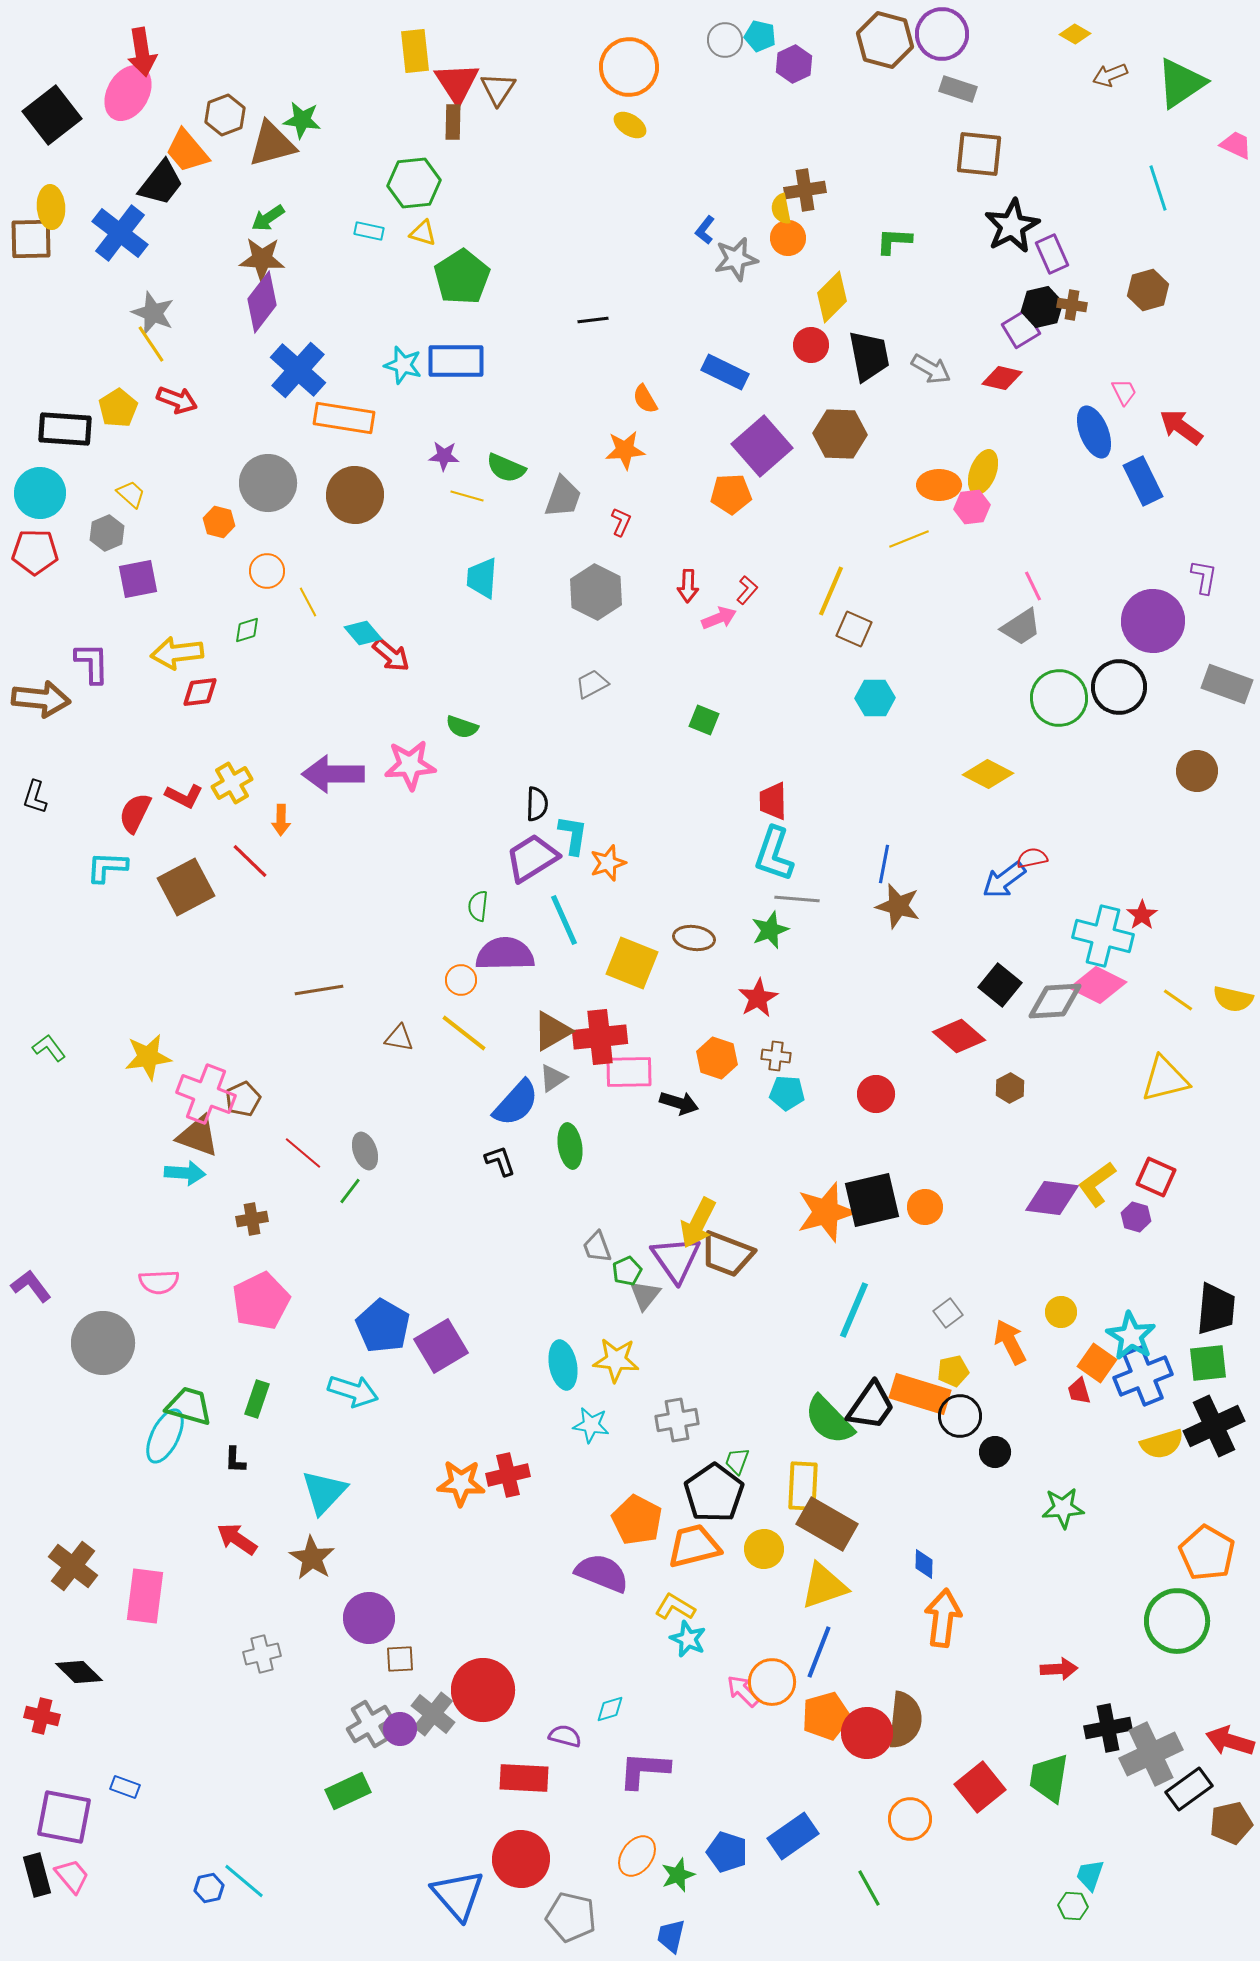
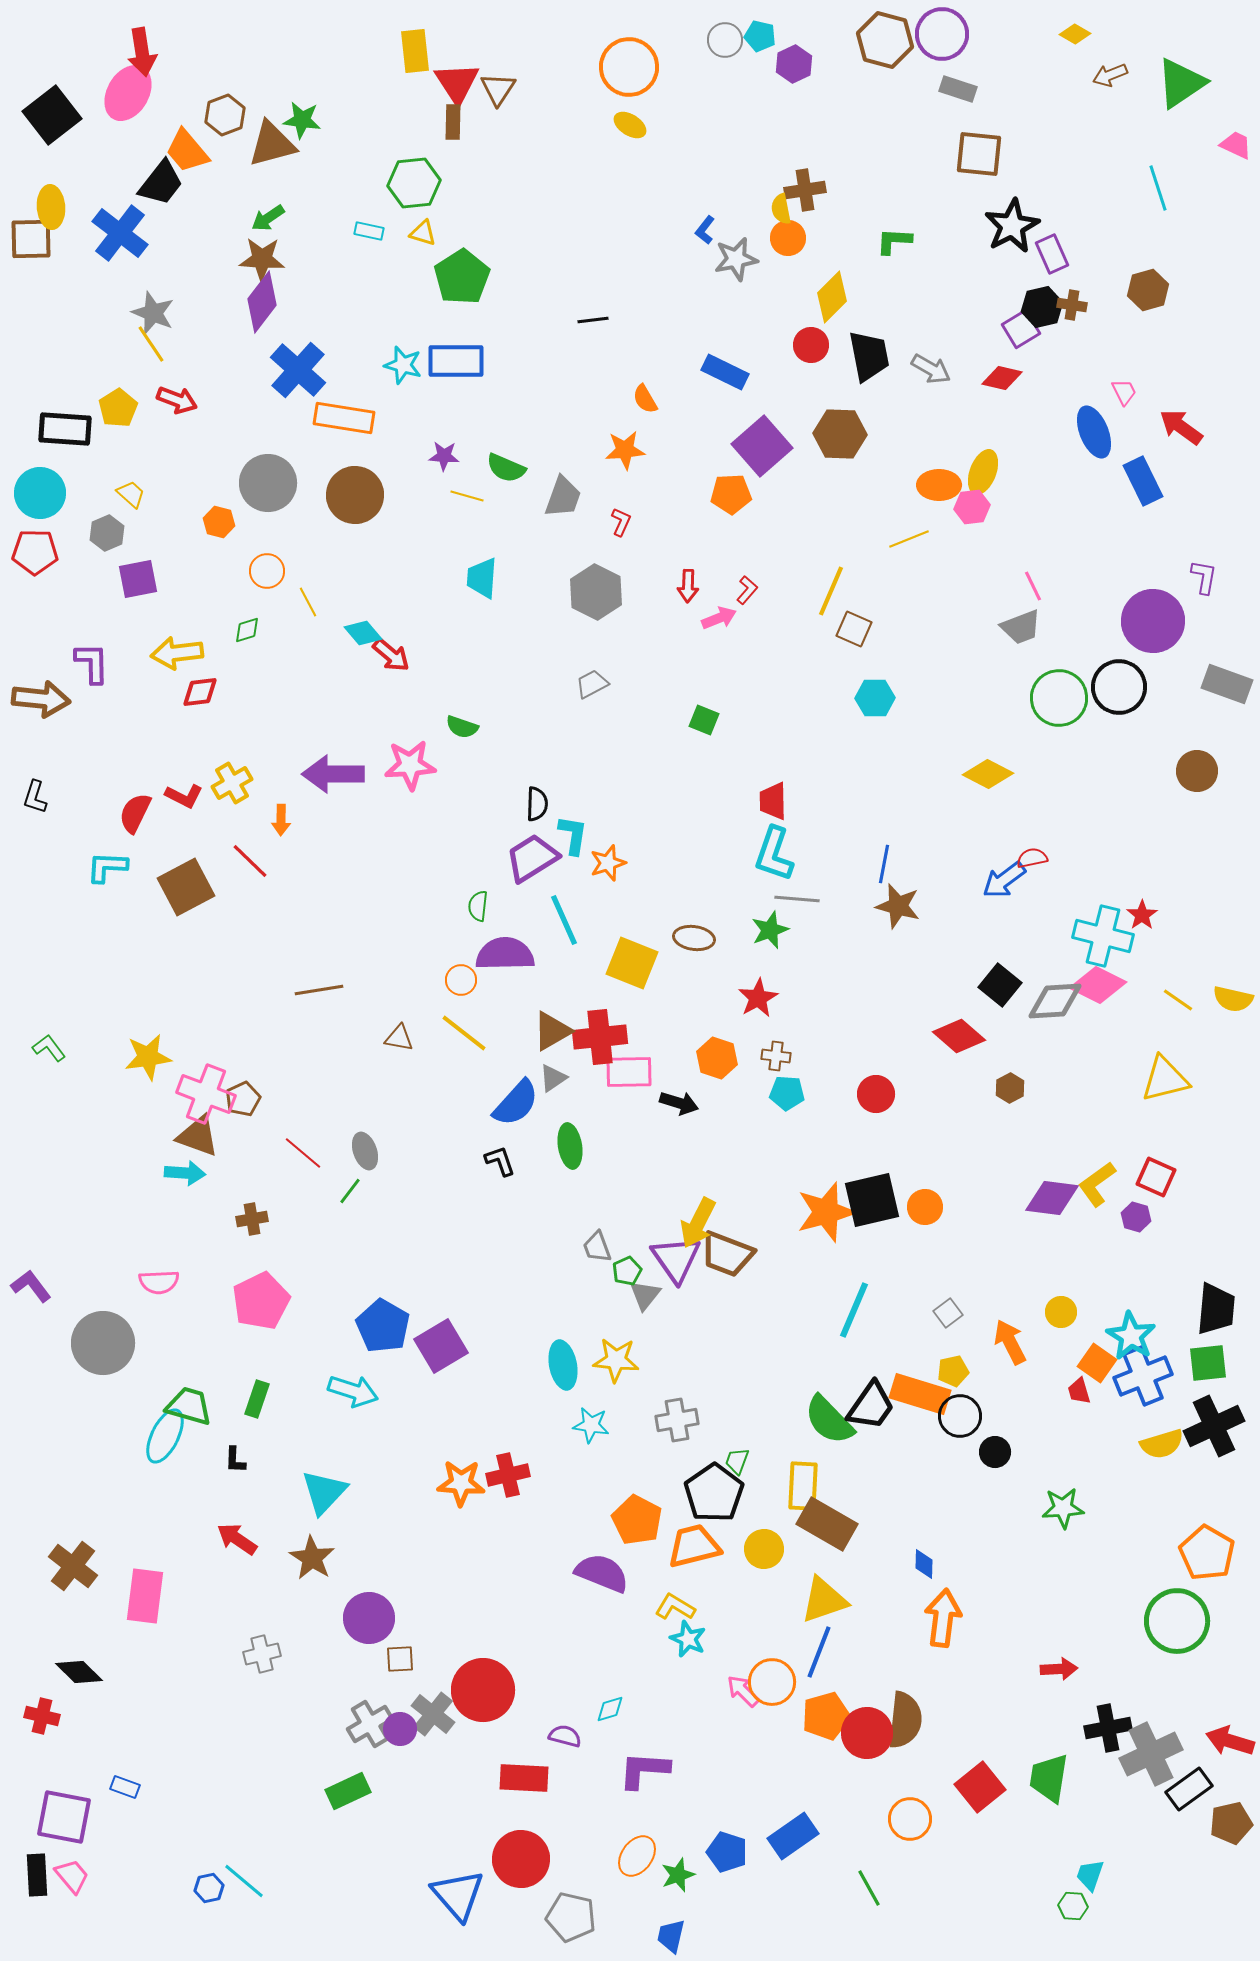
gray trapezoid at (1021, 627): rotated 12 degrees clockwise
yellow triangle at (824, 1586): moved 14 px down
black rectangle at (37, 1875): rotated 12 degrees clockwise
